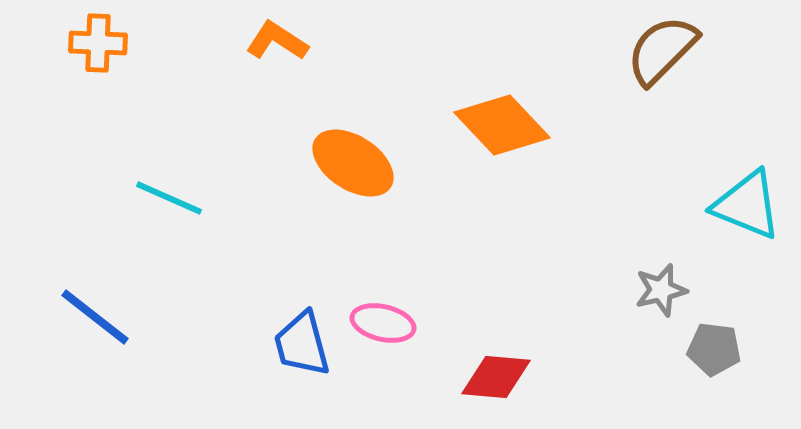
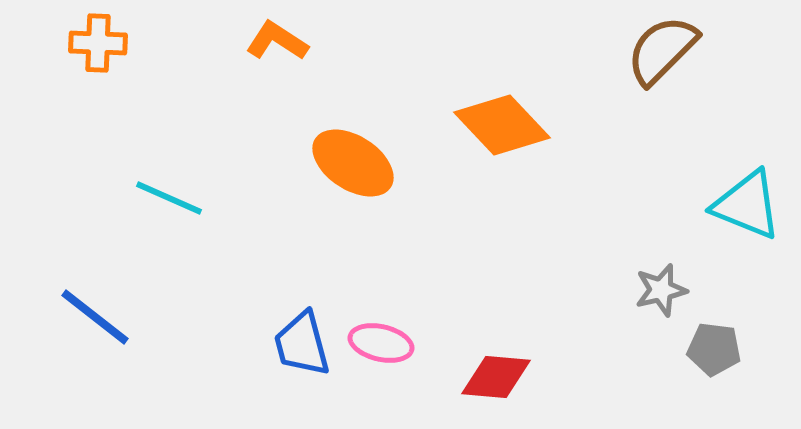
pink ellipse: moved 2 px left, 20 px down
